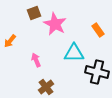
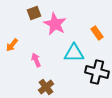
orange rectangle: moved 1 px left, 3 px down
orange arrow: moved 2 px right, 4 px down
